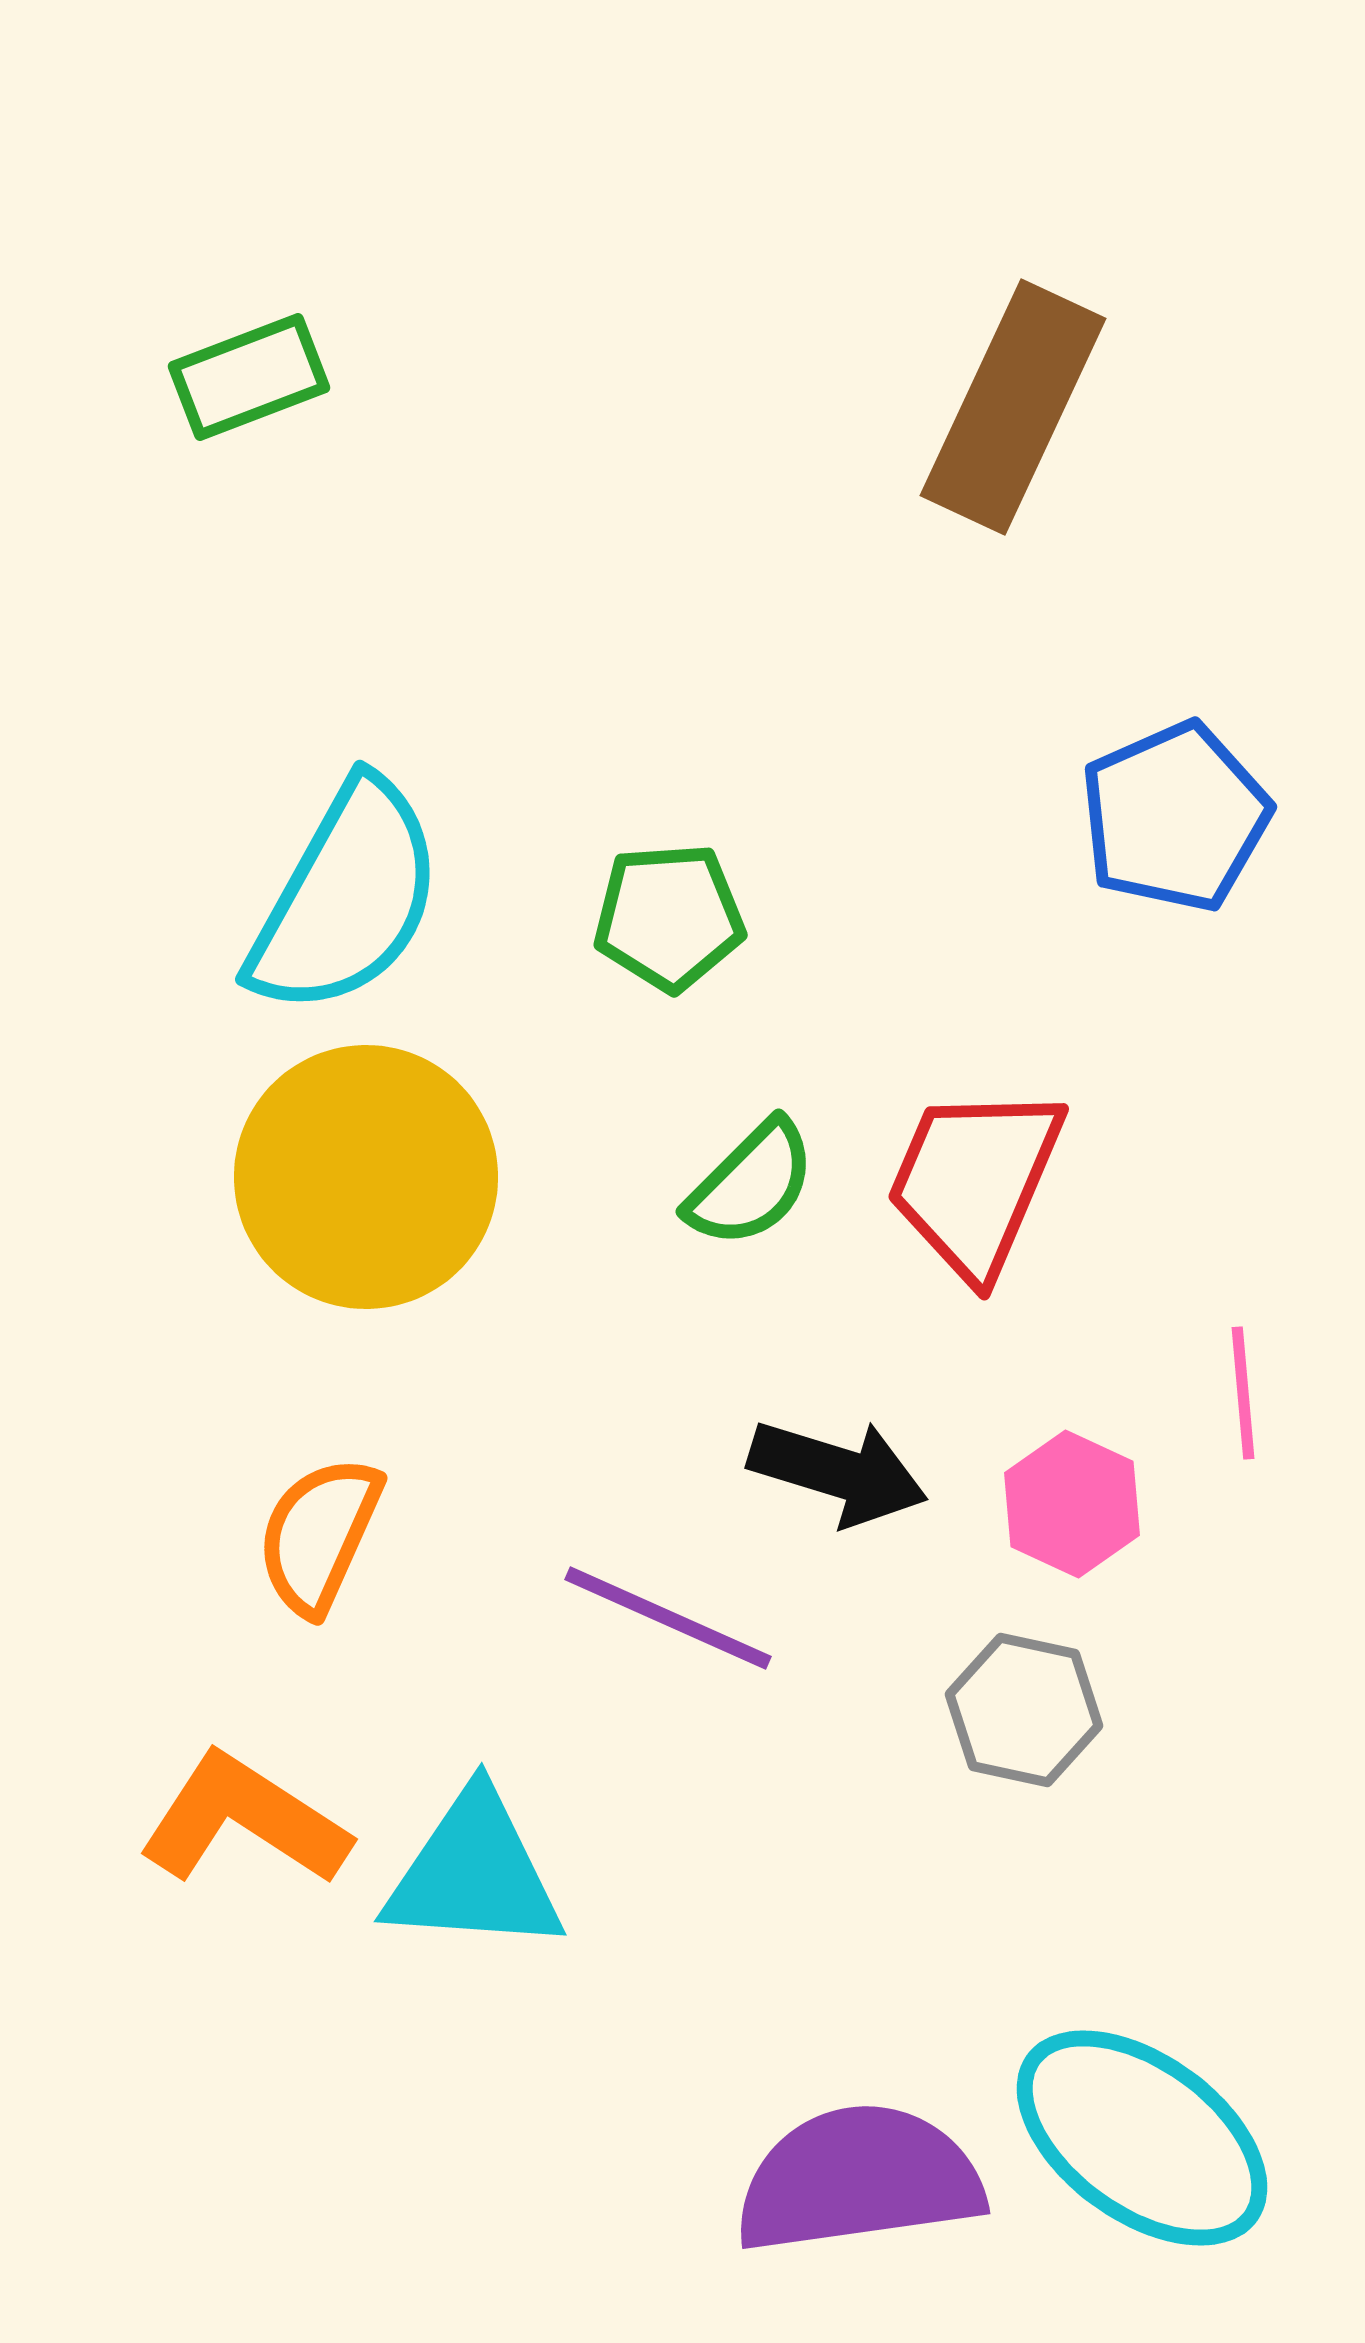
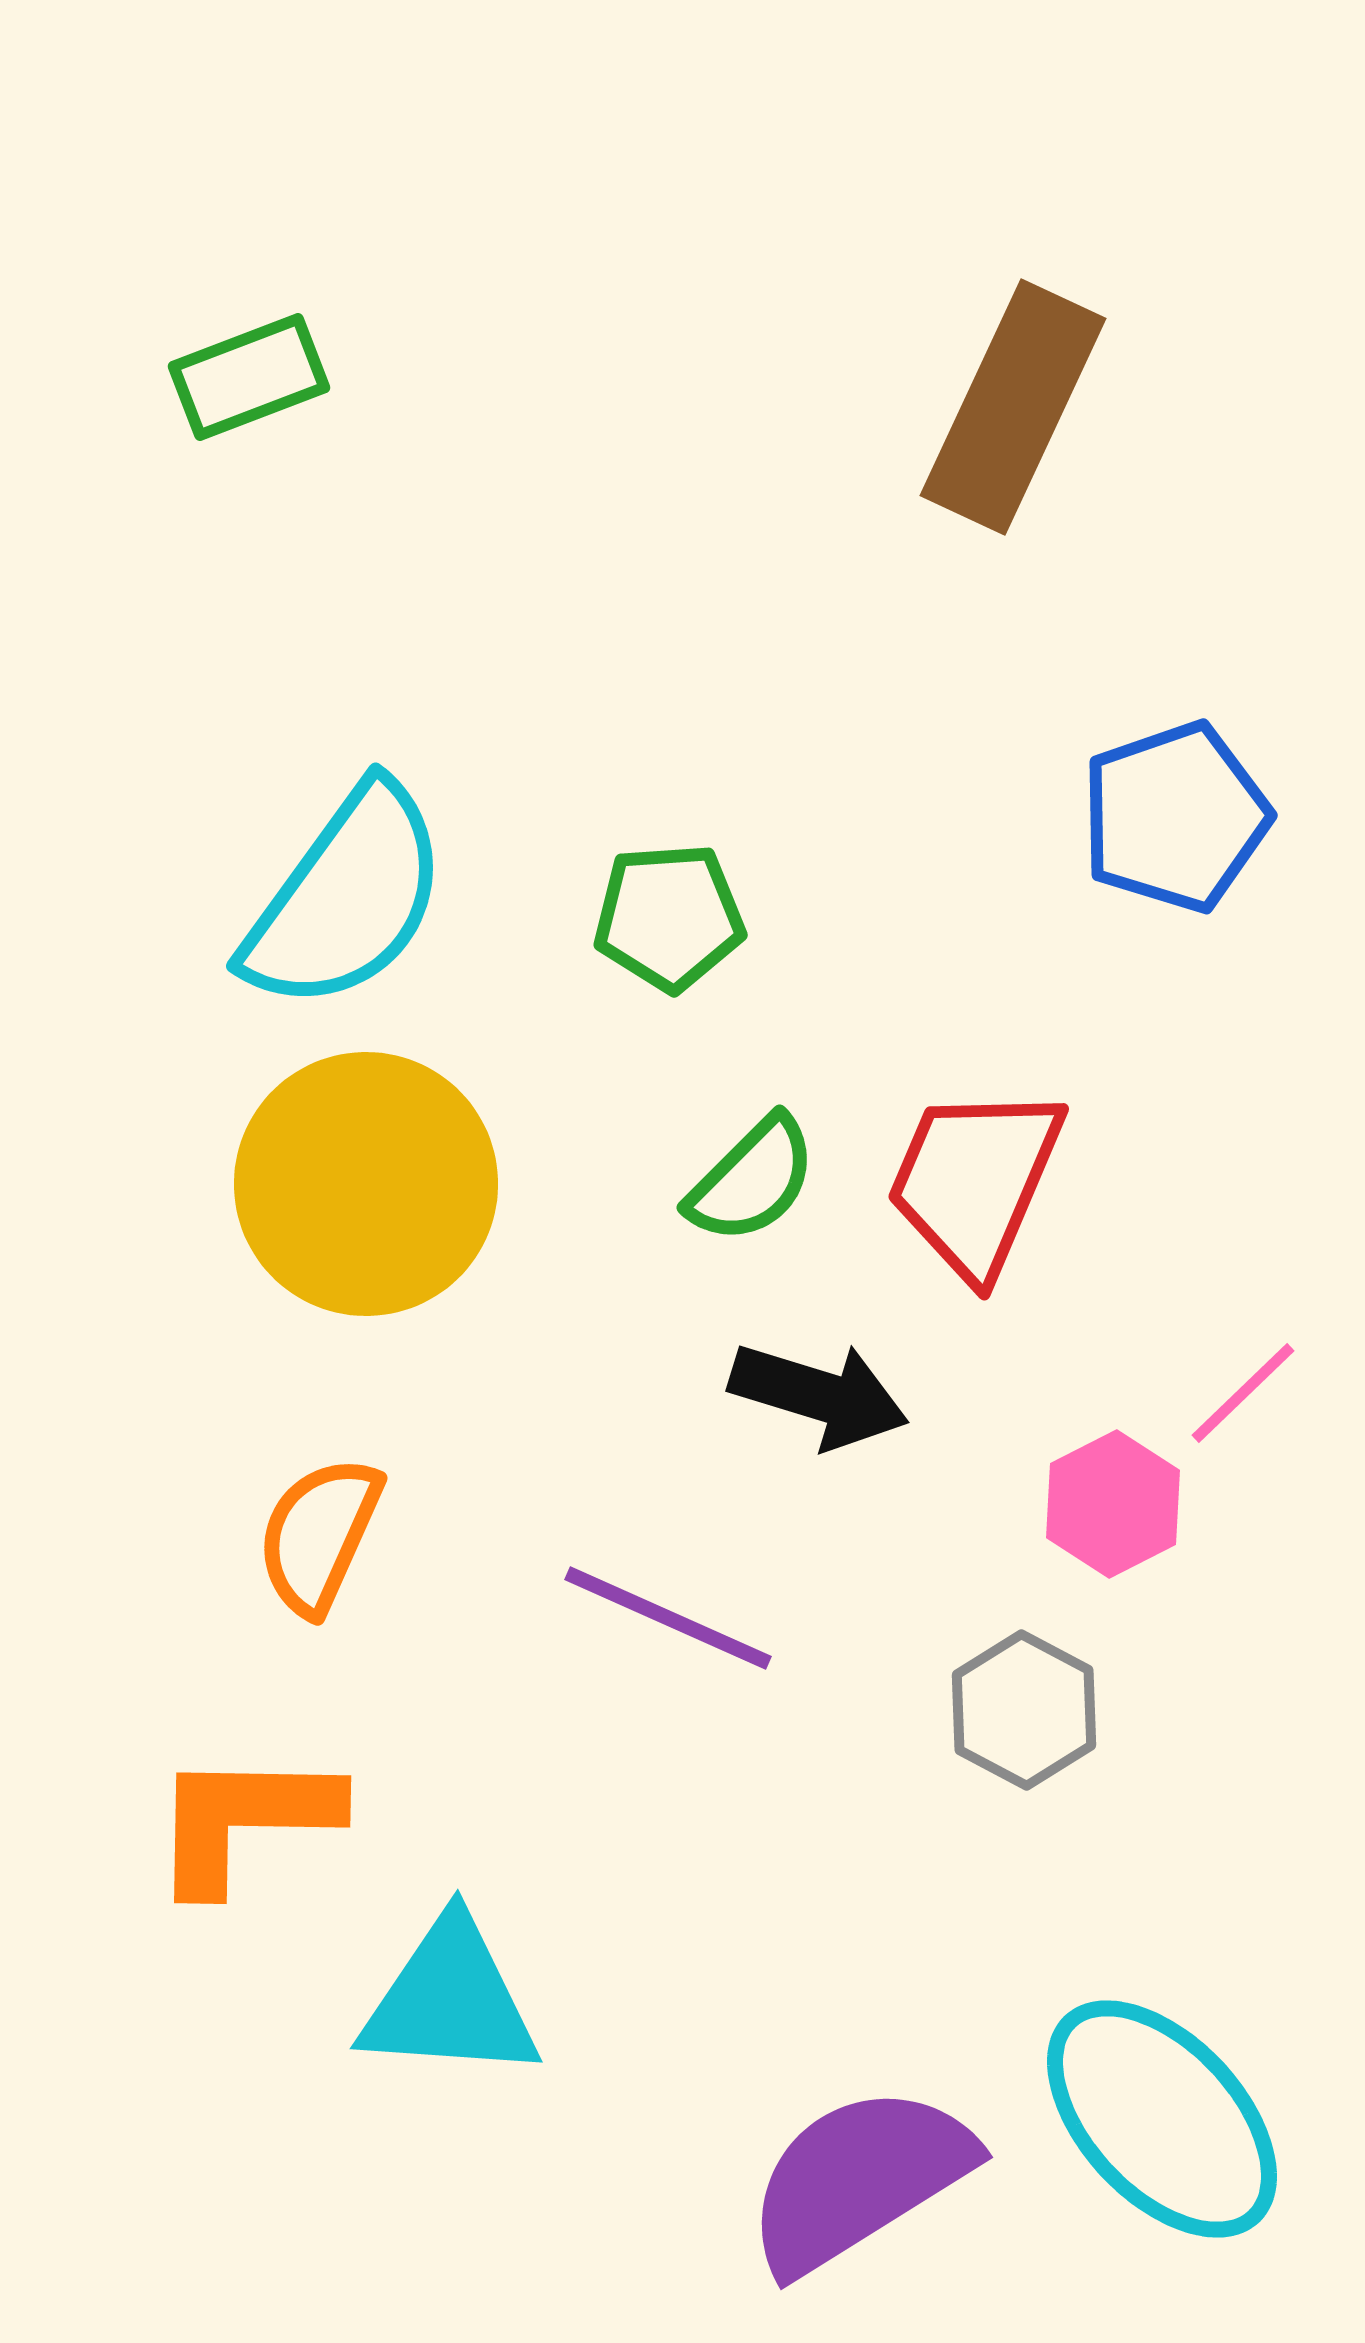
blue pentagon: rotated 5 degrees clockwise
cyan semicircle: rotated 7 degrees clockwise
yellow circle: moved 7 px down
green semicircle: moved 1 px right, 4 px up
pink line: rotated 51 degrees clockwise
black arrow: moved 19 px left, 77 px up
pink hexagon: moved 41 px right; rotated 8 degrees clockwise
gray hexagon: rotated 16 degrees clockwise
orange L-shape: rotated 32 degrees counterclockwise
cyan triangle: moved 24 px left, 127 px down
cyan ellipse: moved 20 px right, 19 px up; rotated 11 degrees clockwise
purple semicircle: rotated 24 degrees counterclockwise
